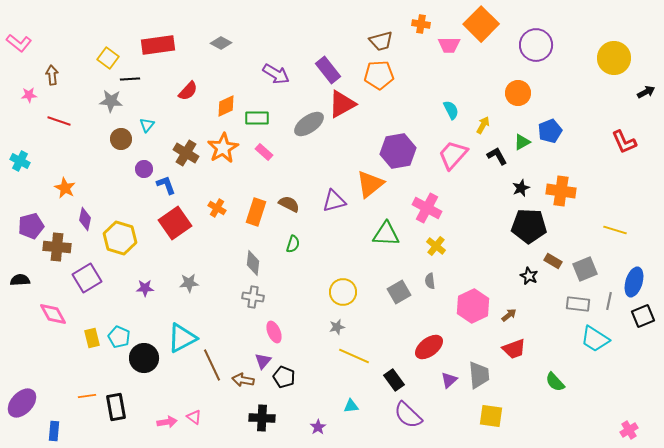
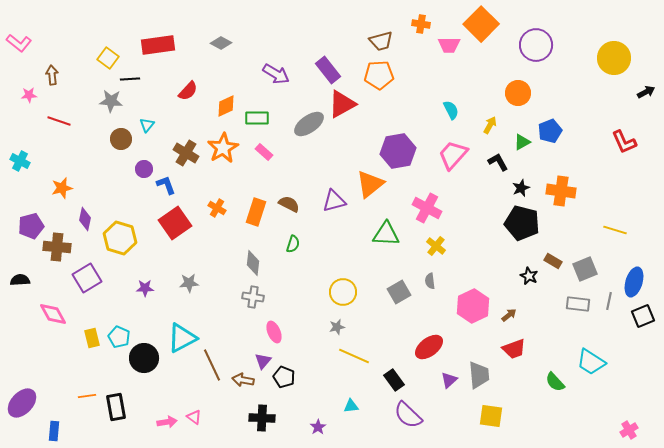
yellow arrow at (483, 125): moved 7 px right
black L-shape at (497, 156): moved 1 px right, 6 px down
orange star at (65, 188): moved 3 px left; rotated 30 degrees clockwise
black pentagon at (529, 226): moved 7 px left, 3 px up; rotated 12 degrees clockwise
cyan trapezoid at (595, 339): moved 4 px left, 23 px down
